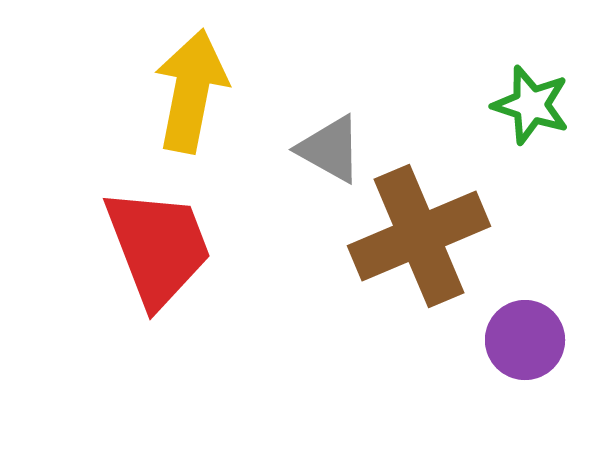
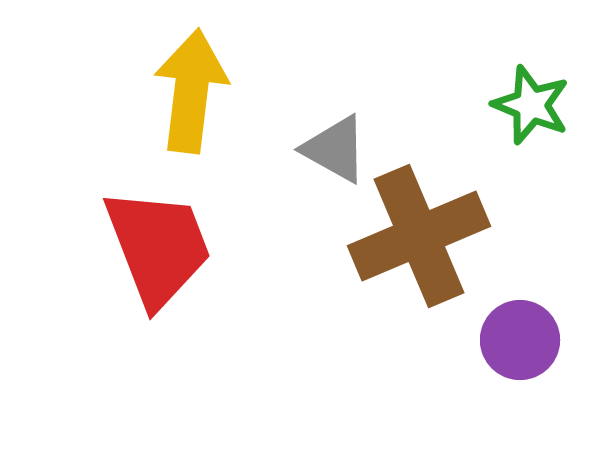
yellow arrow: rotated 4 degrees counterclockwise
green star: rotated 4 degrees clockwise
gray triangle: moved 5 px right
purple circle: moved 5 px left
